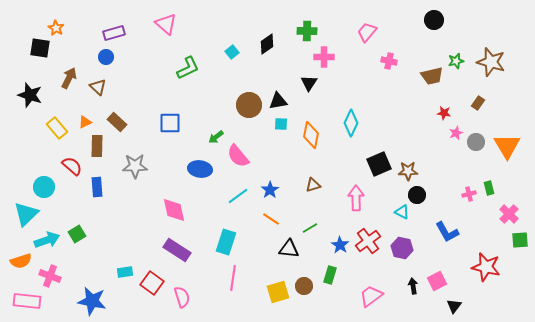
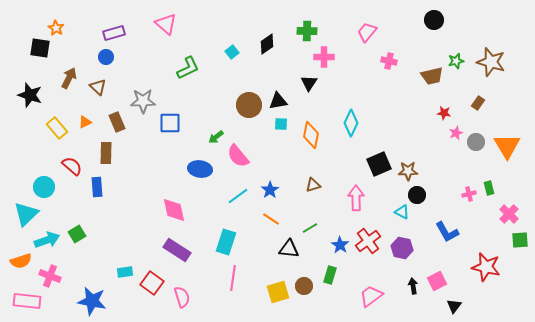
brown rectangle at (117, 122): rotated 24 degrees clockwise
brown rectangle at (97, 146): moved 9 px right, 7 px down
gray star at (135, 166): moved 8 px right, 65 px up
